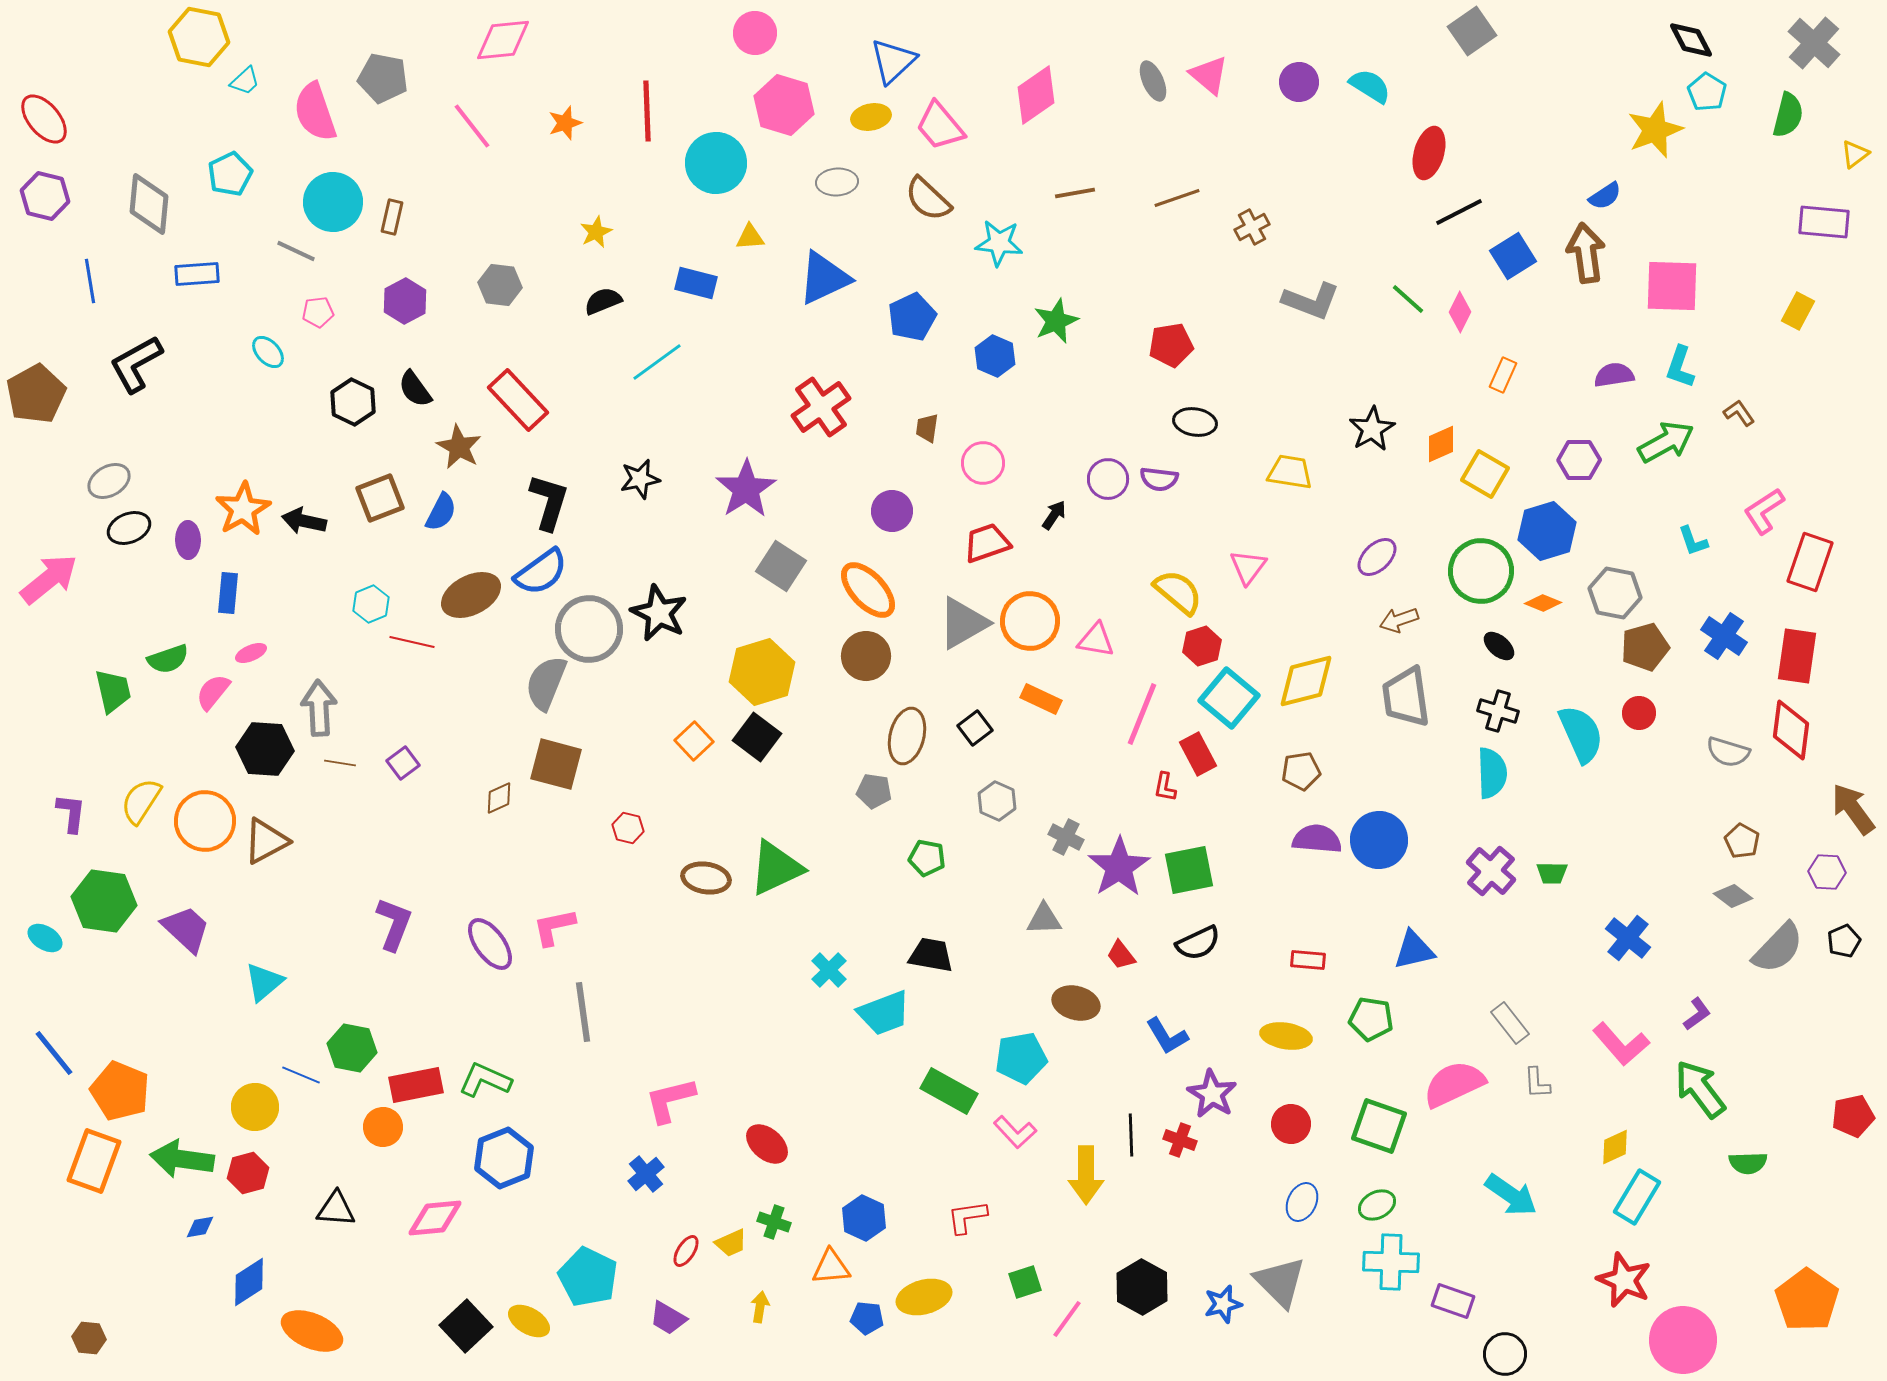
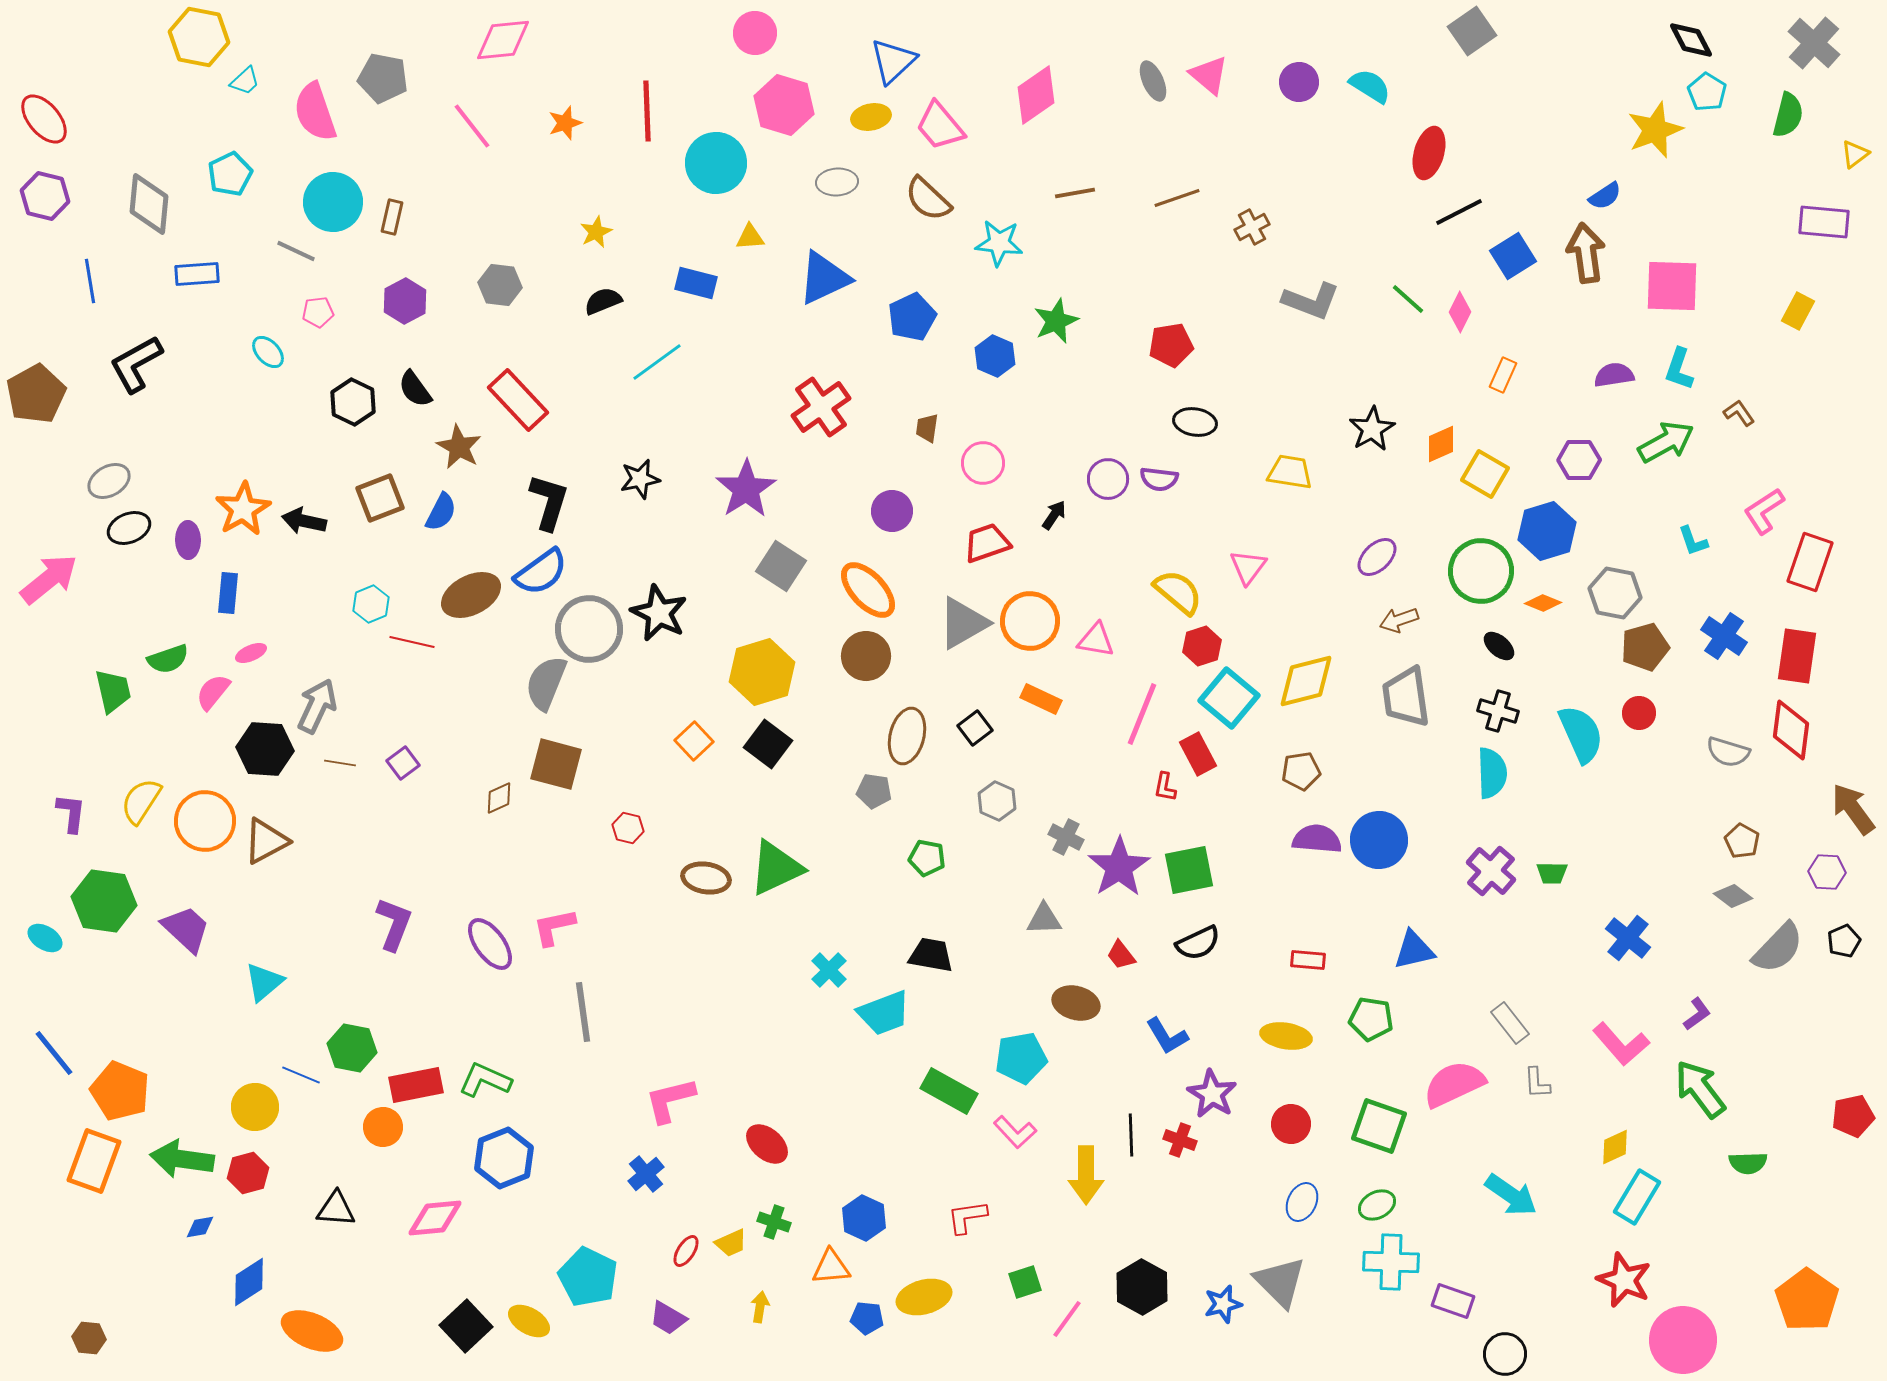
cyan L-shape at (1680, 367): moved 1 px left, 2 px down
gray arrow at (319, 708): moved 2 px left, 2 px up; rotated 28 degrees clockwise
black square at (757, 737): moved 11 px right, 7 px down
